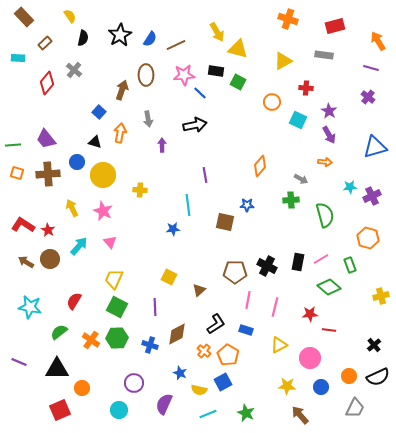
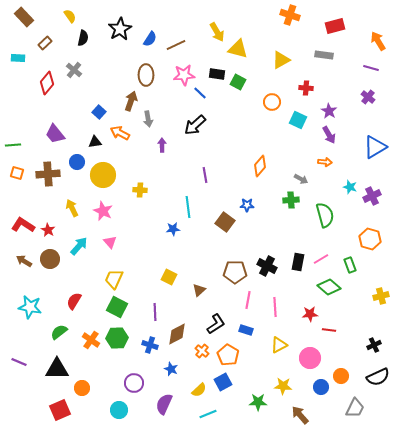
orange cross at (288, 19): moved 2 px right, 4 px up
black star at (120, 35): moved 6 px up
yellow triangle at (283, 61): moved 2 px left, 1 px up
black rectangle at (216, 71): moved 1 px right, 3 px down
brown arrow at (122, 90): moved 9 px right, 11 px down
black arrow at (195, 125): rotated 150 degrees clockwise
orange arrow at (120, 133): rotated 72 degrees counterclockwise
purple trapezoid at (46, 139): moved 9 px right, 5 px up
black triangle at (95, 142): rotated 24 degrees counterclockwise
blue triangle at (375, 147): rotated 15 degrees counterclockwise
cyan star at (350, 187): rotated 24 degrees clockwise
cyan line at (188, 205): moved 2 px down
brown square at (225, 222): rotated 24 degrees clockwise
orange hexagon at (368, 238): moved 2 px right, 1 px down
brown arrow at (26, 262): moved 2 px left, 1 px up
purple line at (155, 307): moved 5 px down
pink line at (275, 307): rotated 18 degrees counterclockwise
black cross at (374, 345): rotated 16 degrees clockwise
orange cross at (204, 351): moved 2 px left
blue star at (180, 373): moved 9 px left, 4 px up
orange circle at (349, 376): moved 8 px left
yellow star at (287, 386): moved 4 px left
yellow semicircle at (199, 390): rotated 56 degrees counterclockwise
green star at (246, 413): moved 12 px right, 11 px up; rotated 24 degrees counterclockwise
